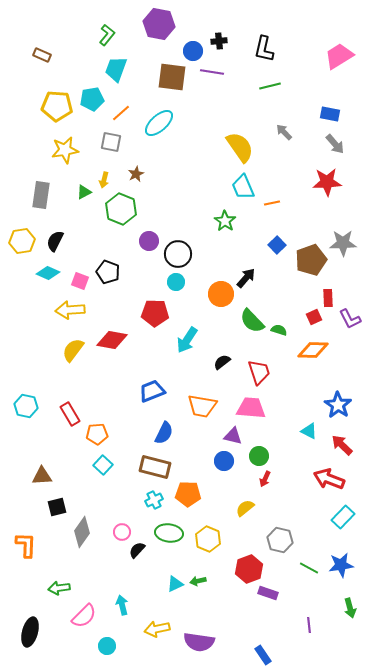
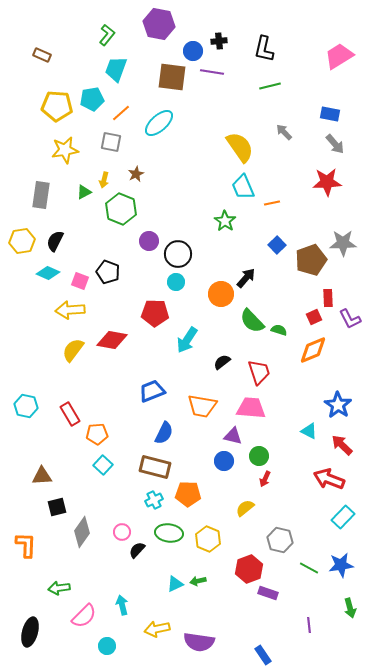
orange diamond at (313, 350): rotated 24 degrees counterclockwise
